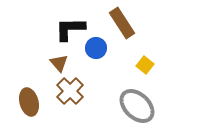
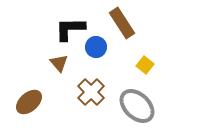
blue circle: moved 1 px up
brown cross: moved 21 px right, 1 px down
brown ellipse: rotated 64 degrees clockwise
